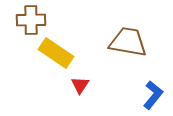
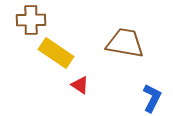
brown trapezoid: moved 3 px left, 1 px down
red triangle: rotated 30 degrees counterclockwise
blue L-shape: moved 1 px left, 3 px down; rotated 12 degrees counterclockwise
